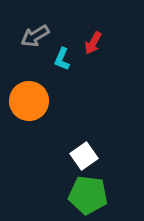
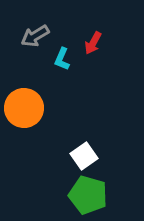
orange circle: moved 5 px left, 7 px down
green pentagon: rotated 9 degrees clockwise
